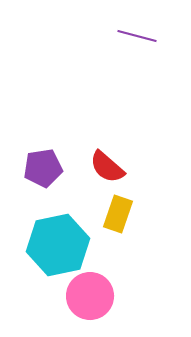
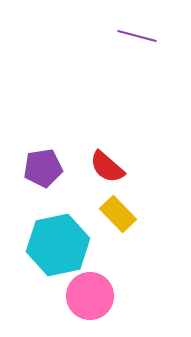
yellow rectangle: rotated 63 degrees counterclockwise
